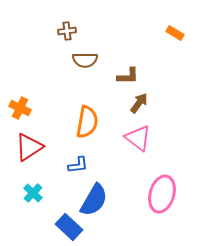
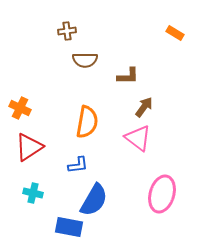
brown arrow: moved 5 px right, 4 px down
cyan cross: rotated 30 degrees counterclockwise
blue rectangle: rotated 32 degrees counterclockwise
